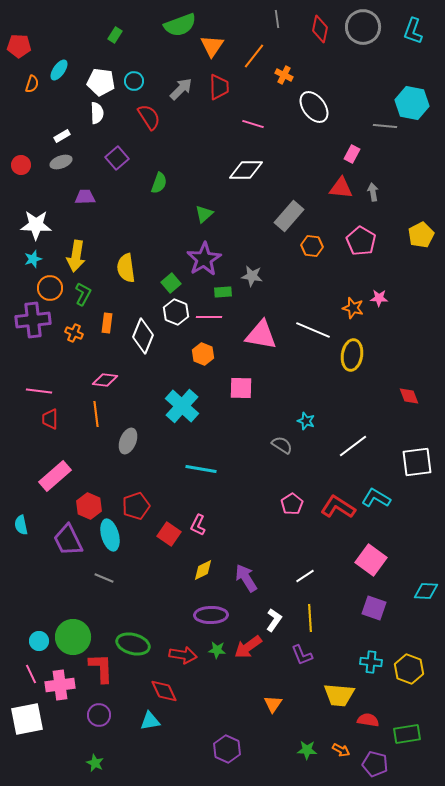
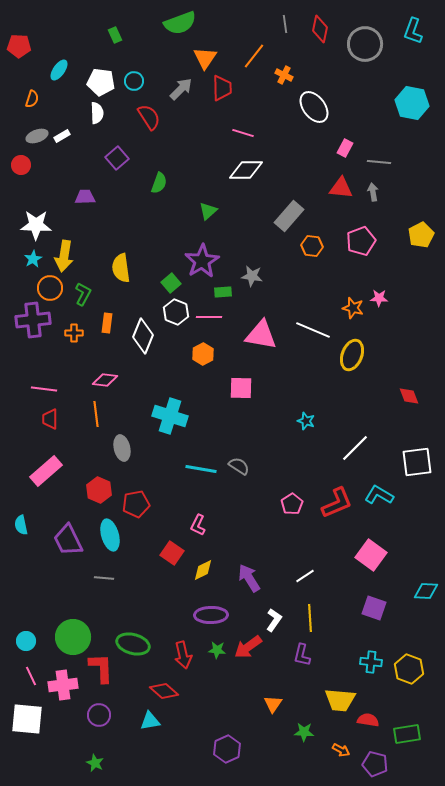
gray line at (277, 19): moved 8 px right, 5 px down
green semicircle at (180, 25): moved 2 px up
gray circle at (363, 27): moved 2 px right, 17 px down
green rectangle at (115, 35): rotated 56 degrees counterclockwise
orange triangle at (212, 46): moved 7 px left, 12 px down
orange semicircle at (32, 84): moved 15 px down
red trapezoid at (219, 87): moved 3 px right, 1 px down
pink line at (253, 124): moved 10 px left, 9 px down
gray line at (385, 126): moved 6 px left, 36 px down
pink rectangle at (352, 154): moved 7 px left, 6 px up
gray ellipse at (61, 162): moved 24 px left, 26 px up
green triangle at (204, 214): moved 4 px right, 3 px up
pink pentagon at (361, 241): rotated 20 degrees clockwise
yellow arrow at (76, 256): moved 12 px left
cyan star at (33, 259): rotated 12 degrees counterclockwise
purple star at (204, 259): moved 2 px left, 2 px down
yellow semicircle at (126, 268): moved 5 px left
orange cross at (74, 333): rotated 24 degrees counterclockwise
orange hexagon at (203, 354): rotated 10 degrees clockwise
yellow ellipse at (352, 355): rotated 12 degrees clockwise
pink line at (39, 391): moved 5 px right, 2 px up
cyan cross at (182, 406): moved 12 px left, 10 px down; rotated 24 degrees counterclockwise
gray ellipse at (128, 441): moved 6 px left, 7 px down; rotated 35 degrees counterclockwise
gray semicircle at (282, 445): moved 43 px left, 21 px down
white line at (353, 446): moved 2 px right, 2 px down; rotated 8 degrees counterclockwise
pink rectangle at (55, 476): moved 9 px left, 5 px up
cyan L-shape at (376, 498): moved 3 px right, 3 px up
red hexagon at (89, 506): moved 10 px right, 16 px up
red pentagon at (136, 506): moved 2 px up; rotated 8 degrees clockwise
red L-shape at (338, 507): moved 1 px left, 4 px up; rotated 124 degrees clockwise
red square at (169, 534): moved 3 px right, 19 px down
pink square at (371, 560): moved 5 px up
gray line at (104, 578): rotated 18 degrees counterclockwise
purple arrow at (246, 578): moved 3 px right
cyan circle at (39, 641): moved 13 px left
red arrow at (183, 655): rotated 68 degrees clockwise
purple L-shape at (302, 655): rotated 35 degrees clockwise
pink line at (31, 674): moved 2 px down
pink cross at (60, 685): moved 3 px right
red diamond at (164, 691): rotated 24 degrees counterclockwise
yellow trapezoid at (339, 695): moved 1 px right, 5 px down
white square at (27, 719): rotated 16 degrees clockwise
purple hexagon at (227, 749): rotated 12 degrees clockwise
green star at (307, 750): moved 3 px left, 18 px up
